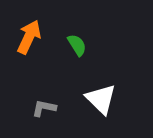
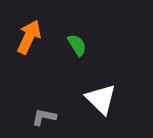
gray L-shape: moved 9 px down
